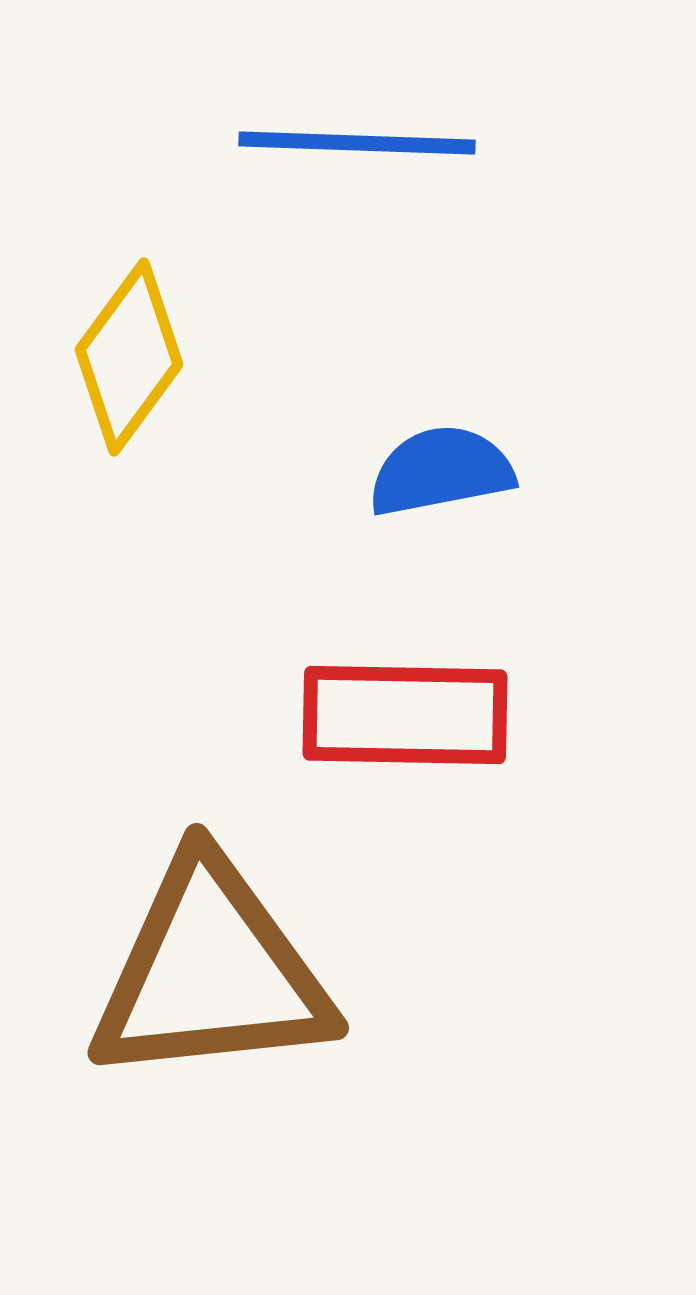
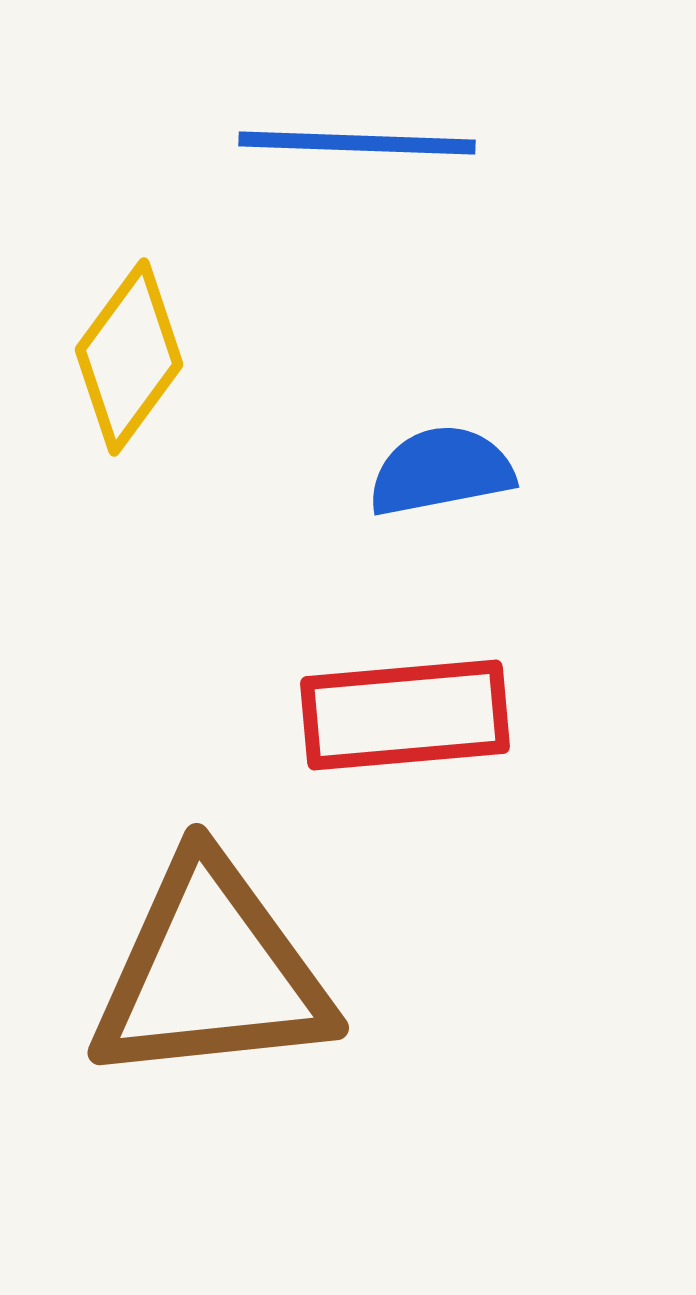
red rectangle: rotated 6 degrees counterclockwise
